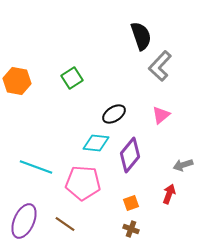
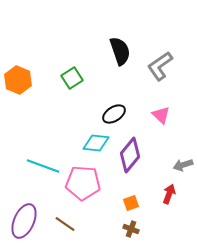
black semicircle: moved 21 px left, 15 px down
gray L-shape: rotated 12 degrees clockwise
orange hexagon: moved 1 px right, 1 px up; rotated 12 degrees clockwise
pink triangle: rotated 36 degrees counterclockwise
cyan line: moved 7 px right, 1 px up
